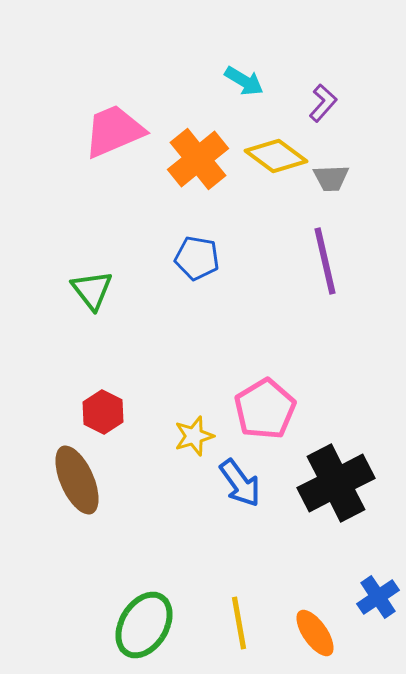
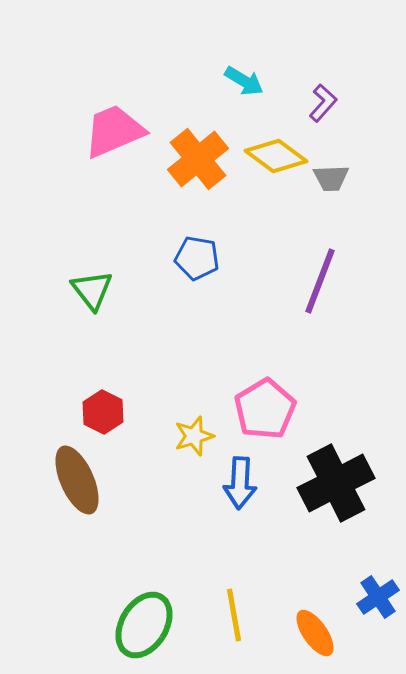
purple line: moved 5 px left, 20 px down; rotated 34 degrees clockwise
blue arrow: rotated 39 degrees clockwise
yellow line: moved 5 px left, 8 px up
